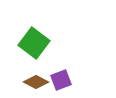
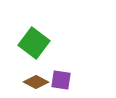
purple square: rotated 30 degrees clockwise
